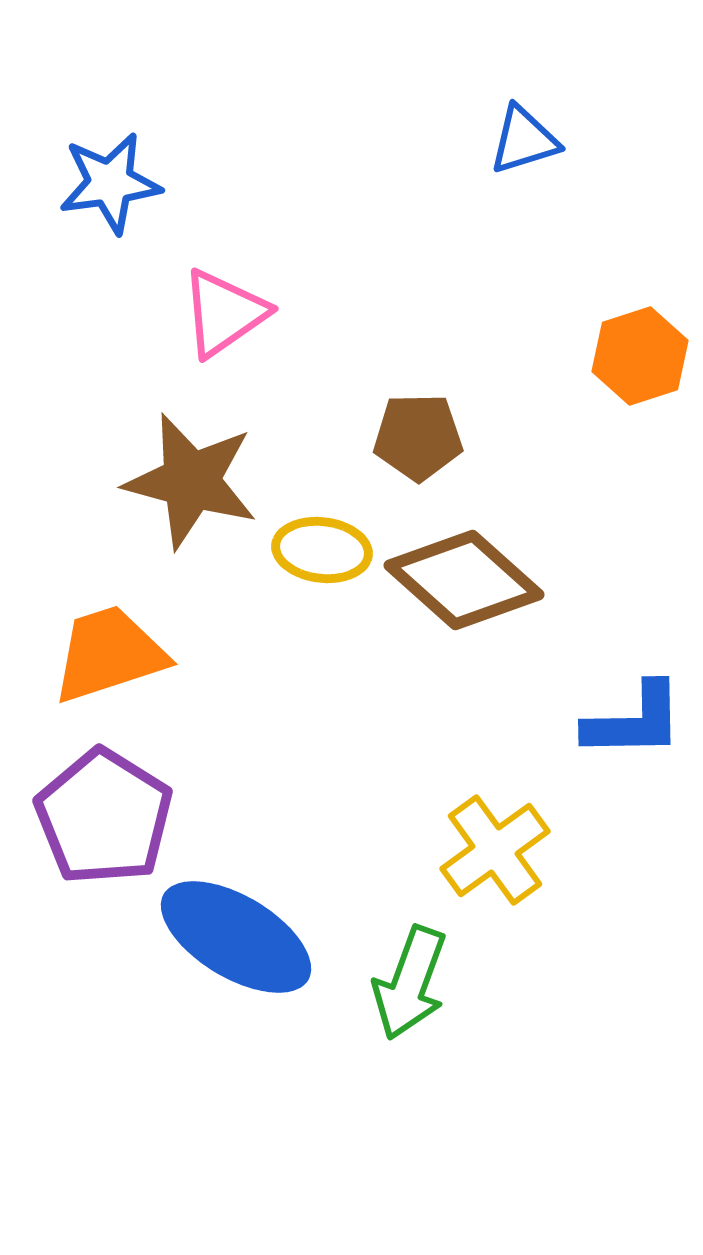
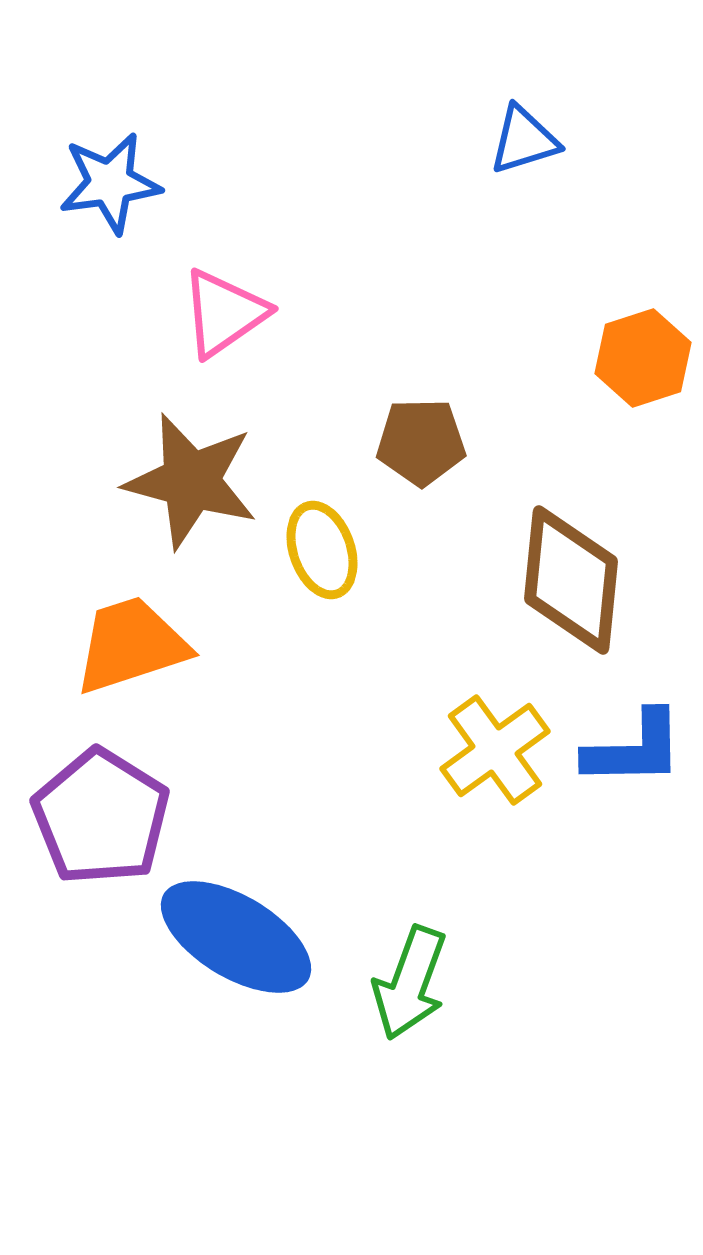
orange hexagon: moved 3 px right, 2 px down
brown pentagon: moved 3 px right, 5 px down
yellow ellipse: rotated 64 degrees clockwise
brown diamond: moved 107 px right; rotated 54 degrees clockwise
orange trapezoid: moved 22 px right, 9 px up
blue L-shape: moved 28 px down
purple pentagon: moved 3 px left
yellow cross: moved 100 px up
